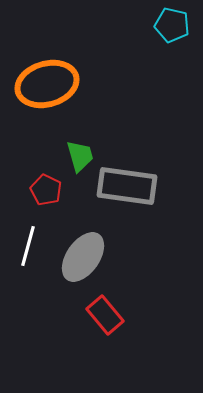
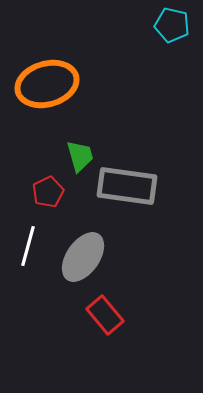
red pentagon: moved 2 px right, 2 px down; rotated 20 degrees clockwise
